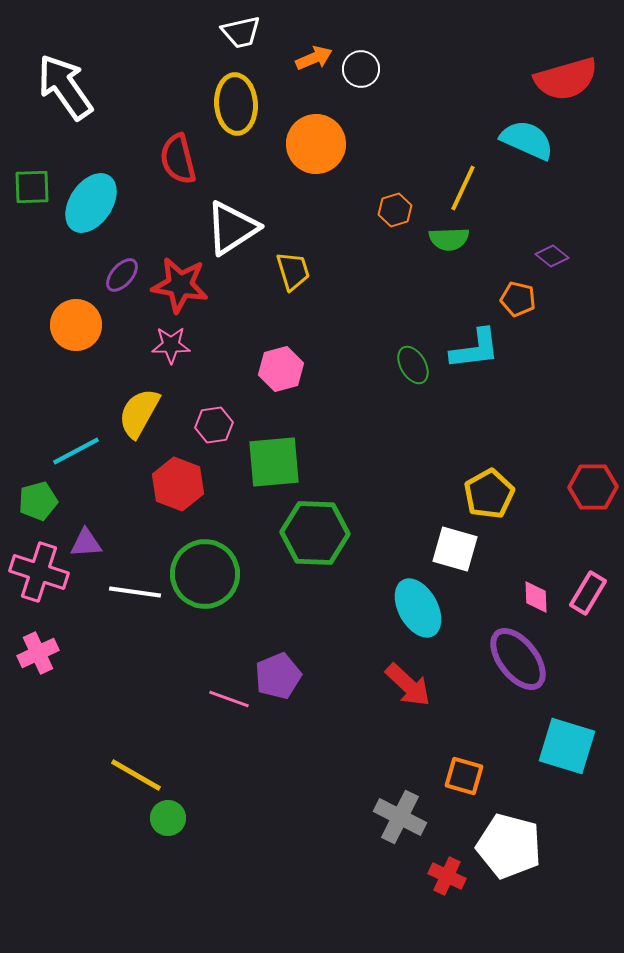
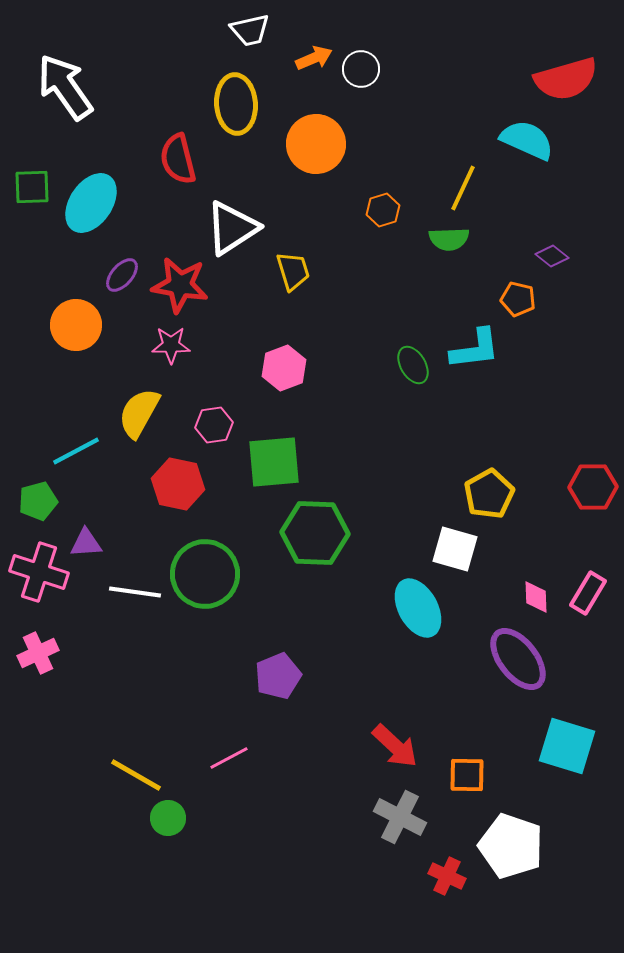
white trapezoid at (241, 32): moved 9 px right, 2 px up
orange hexagon at (395, 210): moved 12 px left
pink hexagon at (281, 369): moved 3 px right, 1 px up; rotated 6 degrees counterclockwise
red hexagon at (178, 484): rotated 9 degrees counterclockwise
red arrow at (408, 685): moved 13 px left, 61 px down
pink line at (229, 699): moved 59 px down; rotated 48 degrees counterclockwise
orange square at (464, 776): moved 3 px right, 1 px up; rotated 15 degrees counterclockwise
white pentagon at (509, 846): moved 2 px right; rotated 4 degrees clockwise
